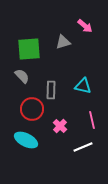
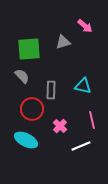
white line: moved 2 px left, 1 px up
